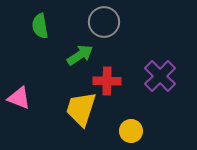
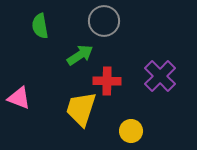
gray circle: moved 1 px up
